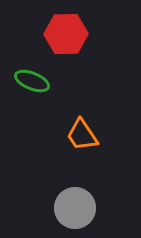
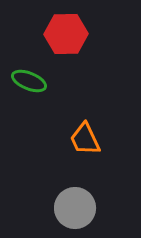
green ellipse: moved 3 px left
orange trapezoid: moved 3 px right, 4 px down; rotated 9 degrees clockwise
